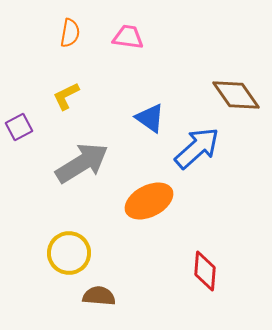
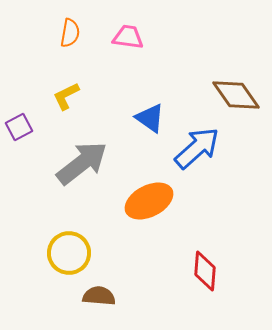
gray arrow: rotated 6 degrees counterclockwise
